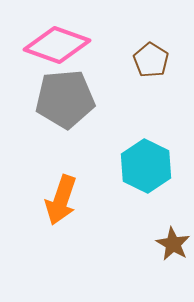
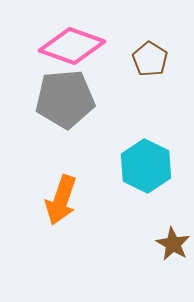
pink diamond: moved 15 px right, 1 px down
brown pentagon: moved 1 px left, 1 px up
